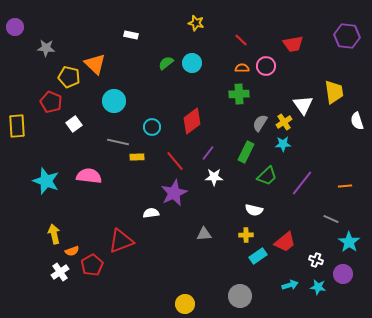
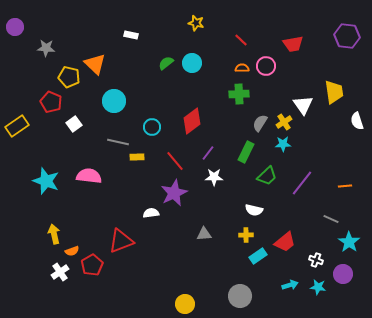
yellow rectangle at (17, 126): rotated 60 degrees clockwise
